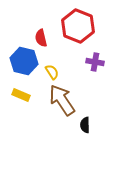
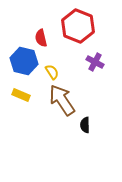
purple cross: rotated 18 degrees clockwise
